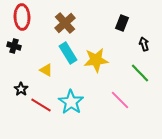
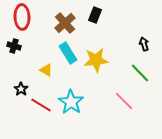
black rectangle: moved 27 px left, 8 px up
pink line: moved 4 px right, 1 px down
